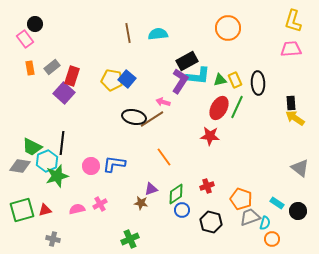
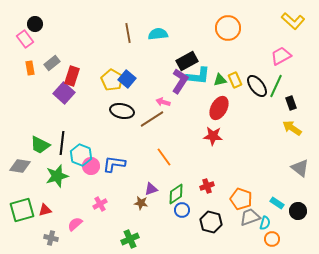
yellow L-shape at (293, 21): rotated 65 degrees counterclockwise
pink trapezoid at (291, 49): moved 10 px left, 7 px down; rotated 25 degrees counterclockwise
gray rectangle at (52, 67): moved 4 px up
yellow pentagon at (112, 80): rotated 20 degrees clockwise
black ellipse at (258, 83): moved 1 px left, 3 px down; rotated 35 degrees counterclockwise
black rectangle at (291, 103): rotated 16 degrees counterclockwise
green line at (237, 107): moved 39 px right, 21 px up
black ellipse at (134, 117): moved 12 px left, 6 px up
yellow arrow at (295, 118): moved 3 px left, 10 px down
red star at (210, 136): moved 3 px right
green trapezoid at (32, 147): moved 8 px right, 2 px up
cyan hexagon at (47, 161): moved 34 px right, 6 px up; rotated 15 degrees counterclockwise
pink semicircle at (77, 209): moved 2 px left, 15 px down; rotated 28 degrees counterclockwise
gray cross at (53, 239): moved 2 px left, 1 px up
